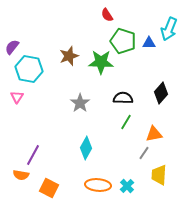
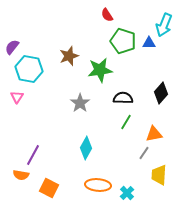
cyan arrow: moved 5 px left, 4 px up
green star: moved 1 px left, 8 px down; rotated 10 degrees counterclockwise
cyan cross: moved 7 px down
